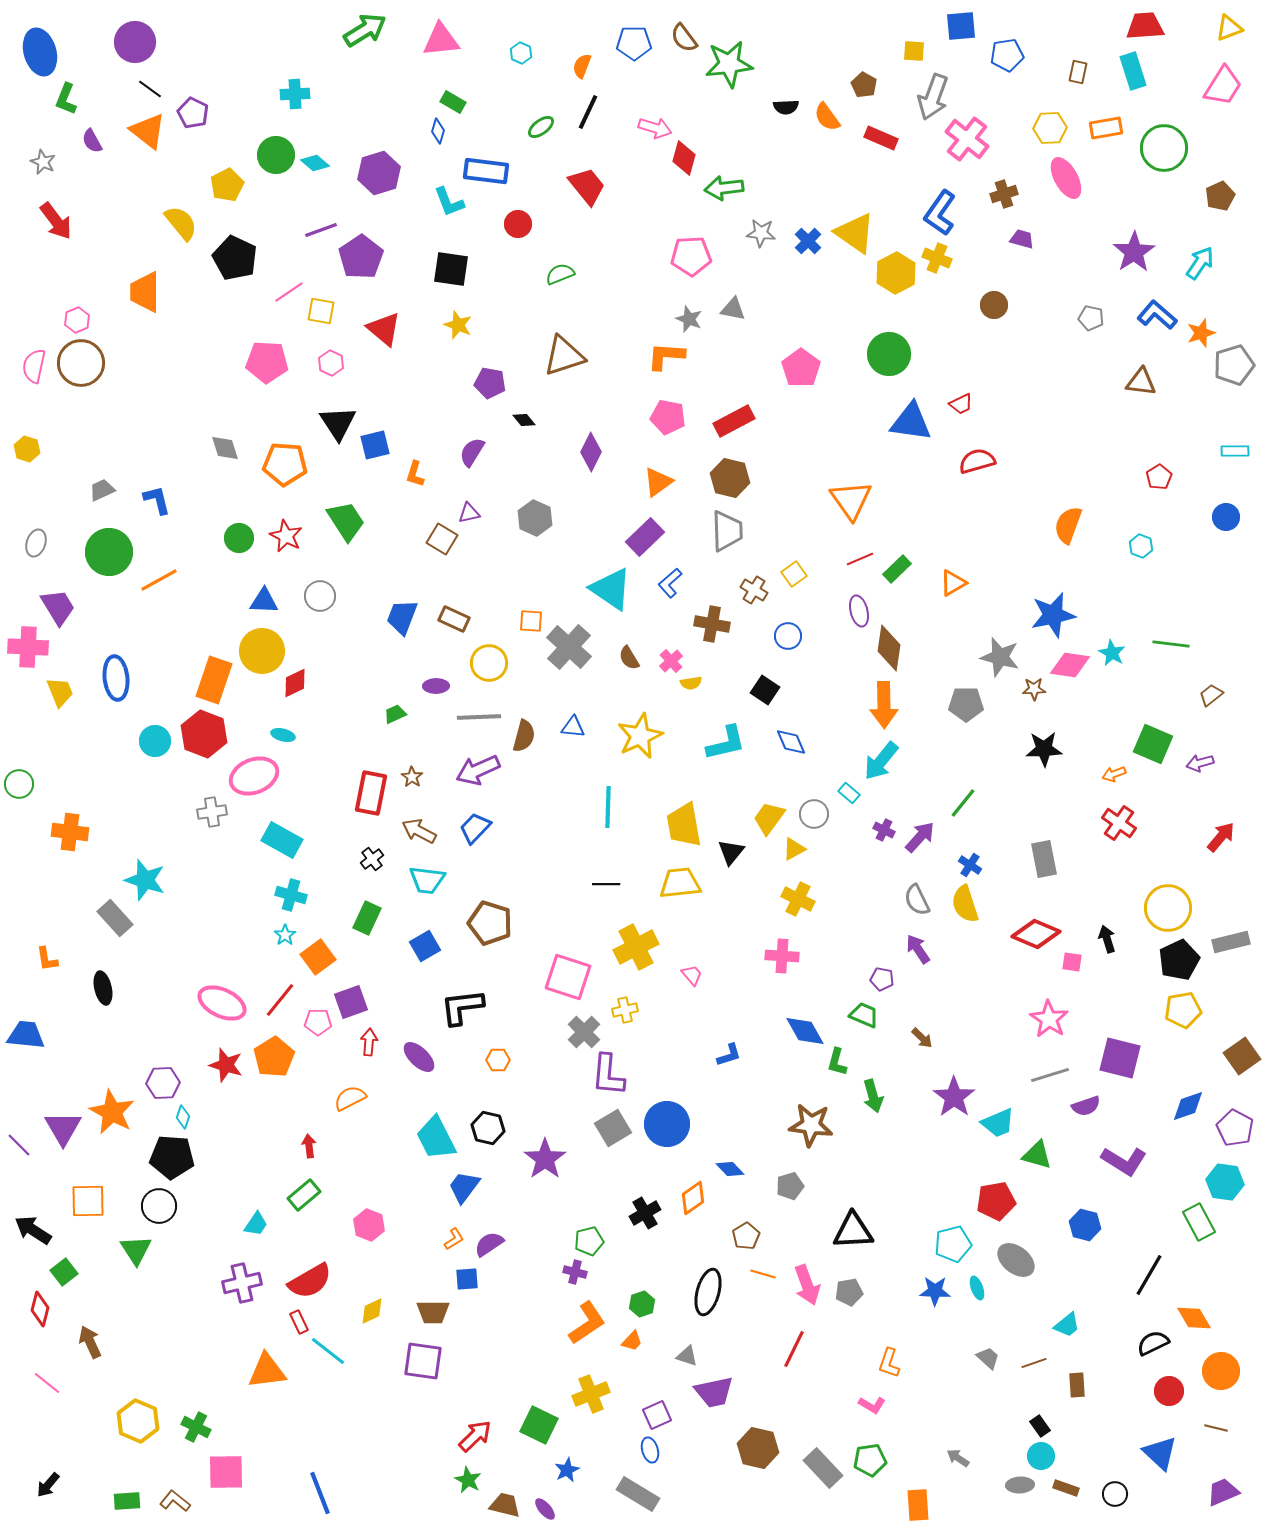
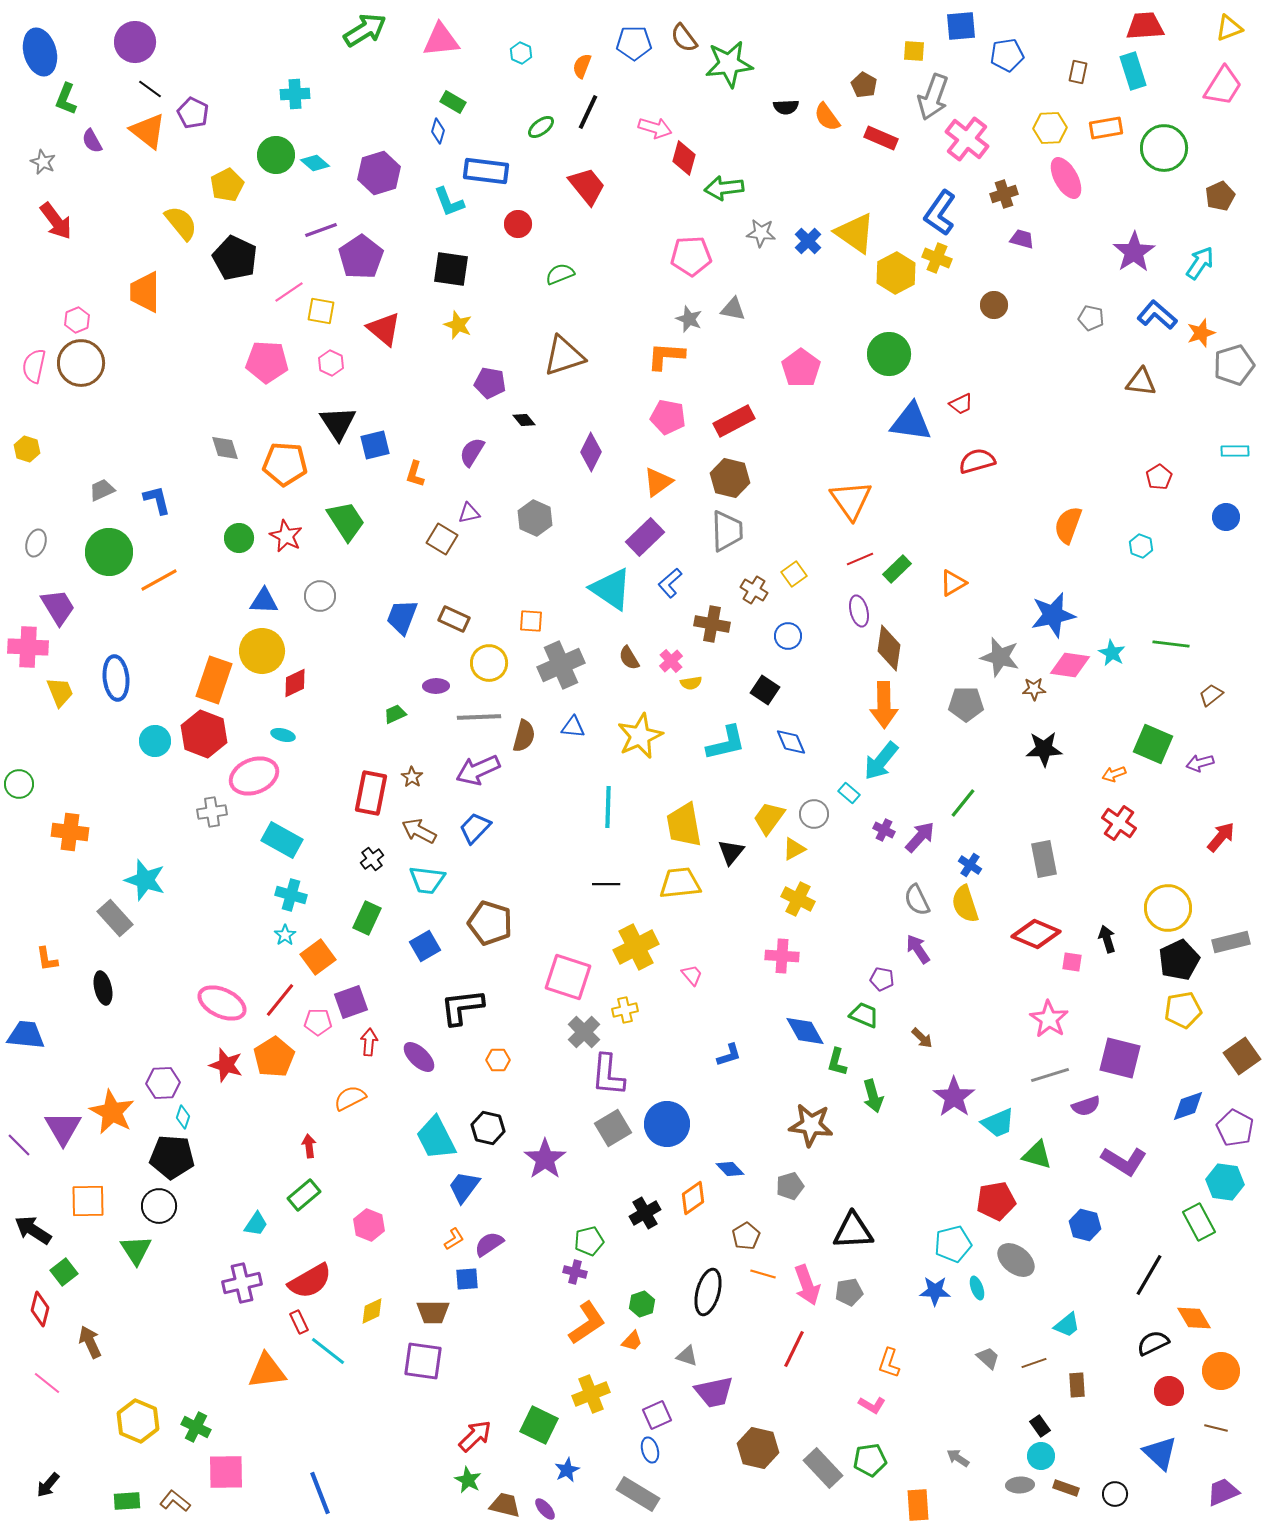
gray cross at (569, 647): moved 8 px left, 18 px down; rotated 24 degrees clockwise
